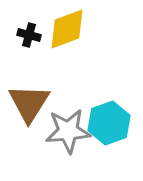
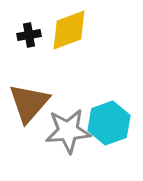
yellow diamond: moved 2 px right, 1 px down
black cross: rotated 25 degrees counterclockwise
brown triangle: rotated 9 degrees clockwise
